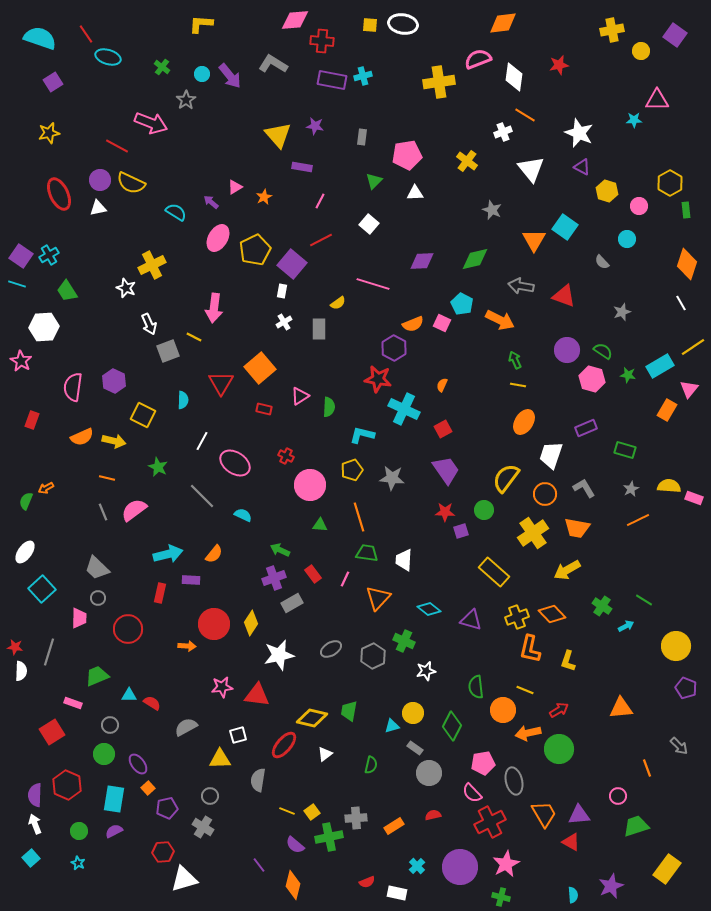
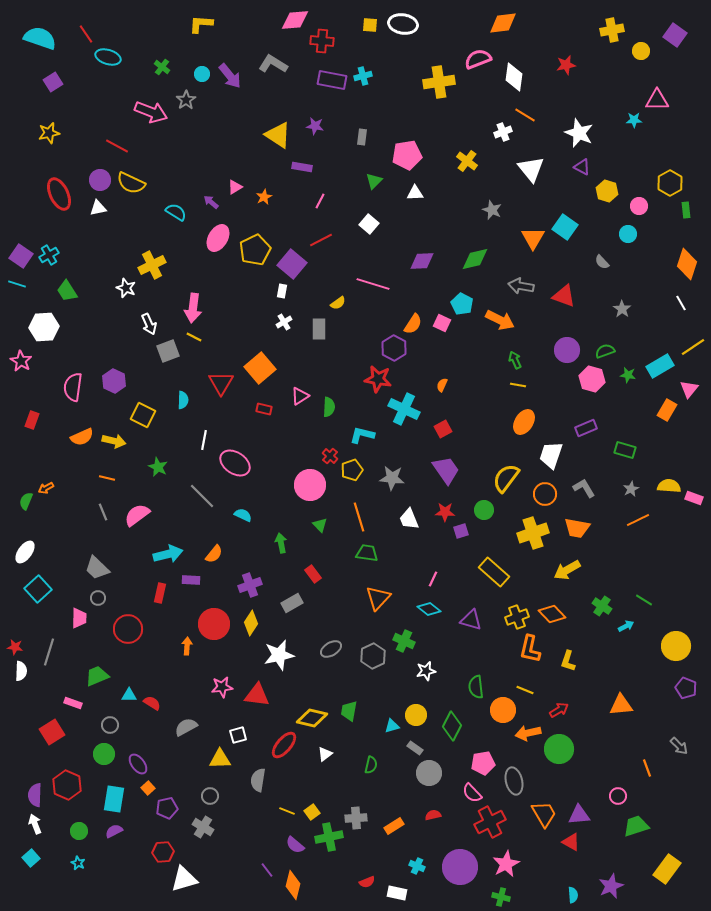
red star at (559, 65): moved 7 px right
pink arrow at (151, 123): moved 11 px up
yellow triangle at (278, 135): rotated 16 degrees counterclockwise
cyan circle at (627, 239): moved 1 px right, 5 px up
orange triangle at (534, 240): moved 1 px left, 2 px up
pink arrow at (214, 308): moved 21 px left
gray star at (622, 312): moved 3 px up; rotated 18 degrees counterclockwise
orange semicircle at (413, 324): rotated 35 degrees counterclockwise
green semicircle at (603, 351): moved 2 px right; rotated 54 degrees counterclockwise
white line at (202, 441): moved 2 px right, 1 px up; rotated 18 degrees counterclockwise
red cross at (286, 456): moved 44 px right; rotated 14 degrees clockwise
pink semicircle at (134, 510): moved 3 px right, 5 px down
green triangle at (320, 525): rotated 42 degrees clockwise
yellow cross at (533, 533): rotated 16 degrees clockwise
green arrow at (280, 550): moved 1 px right, 7 px up; rotated 54 degrees clockwise
white trapezoid at (404, 560): moved 5 px right, 41 px up; rotated 25 degrees counterclockwise
purple cross at (274, 578): moved 24 px left, 7 px down
pink line at (345, 579): moved 88 px right
cyan square at (42, 589): moved 4 px left
orange arrow at (187, 646): rotated 90 degrees counterclockwise
orange triangle at (621, 708): moved 3 px up
yellow circle at (413, 713): moved 3 px right, 2 px down
purple line at (259, 865): moved 8 px right, 5 px down
cyan cross at (417, 866): rotated 21 degrees counterclockwise
